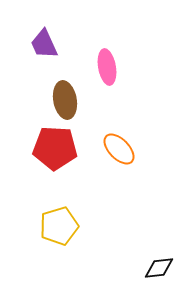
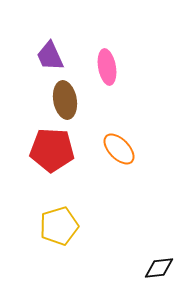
purple trapezoid: moved 6 px right, 12 px down
red pentagon: moved 3 px left, 2 px down
